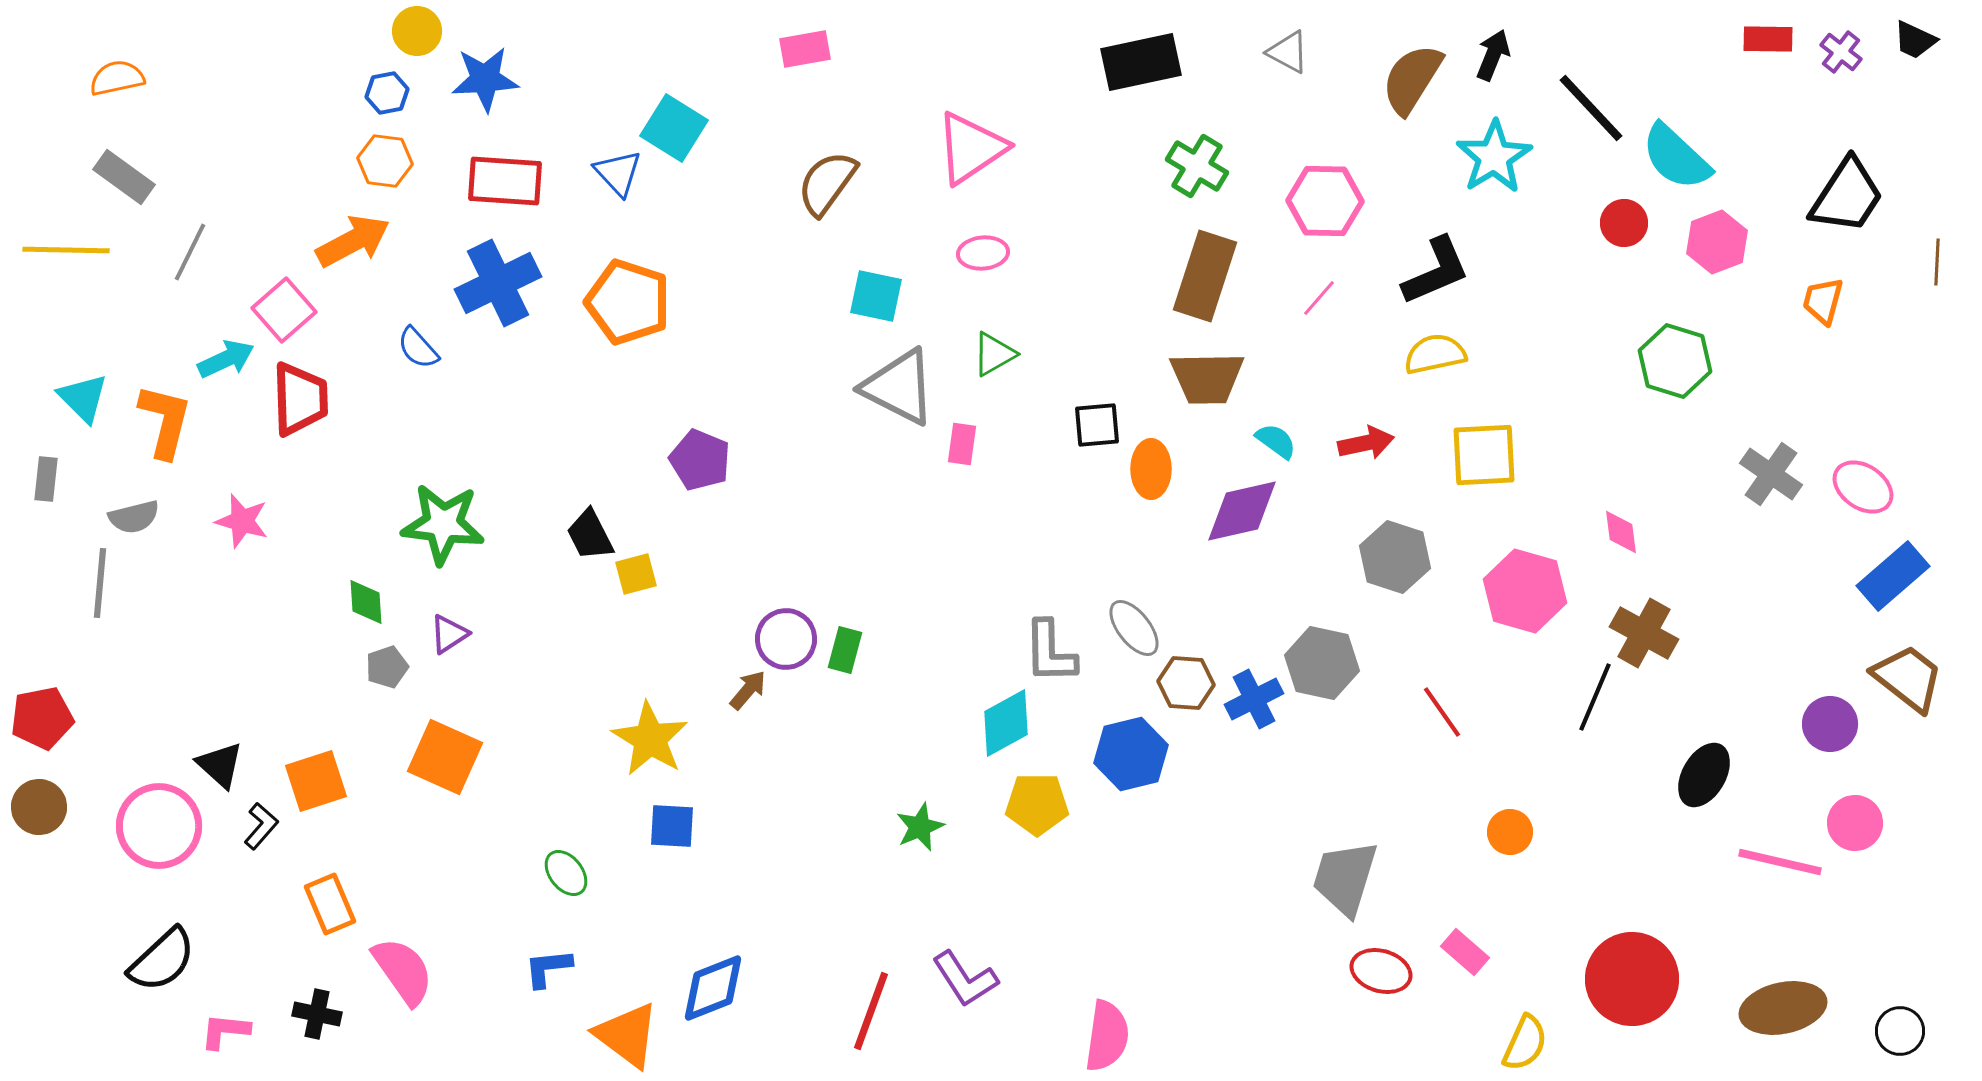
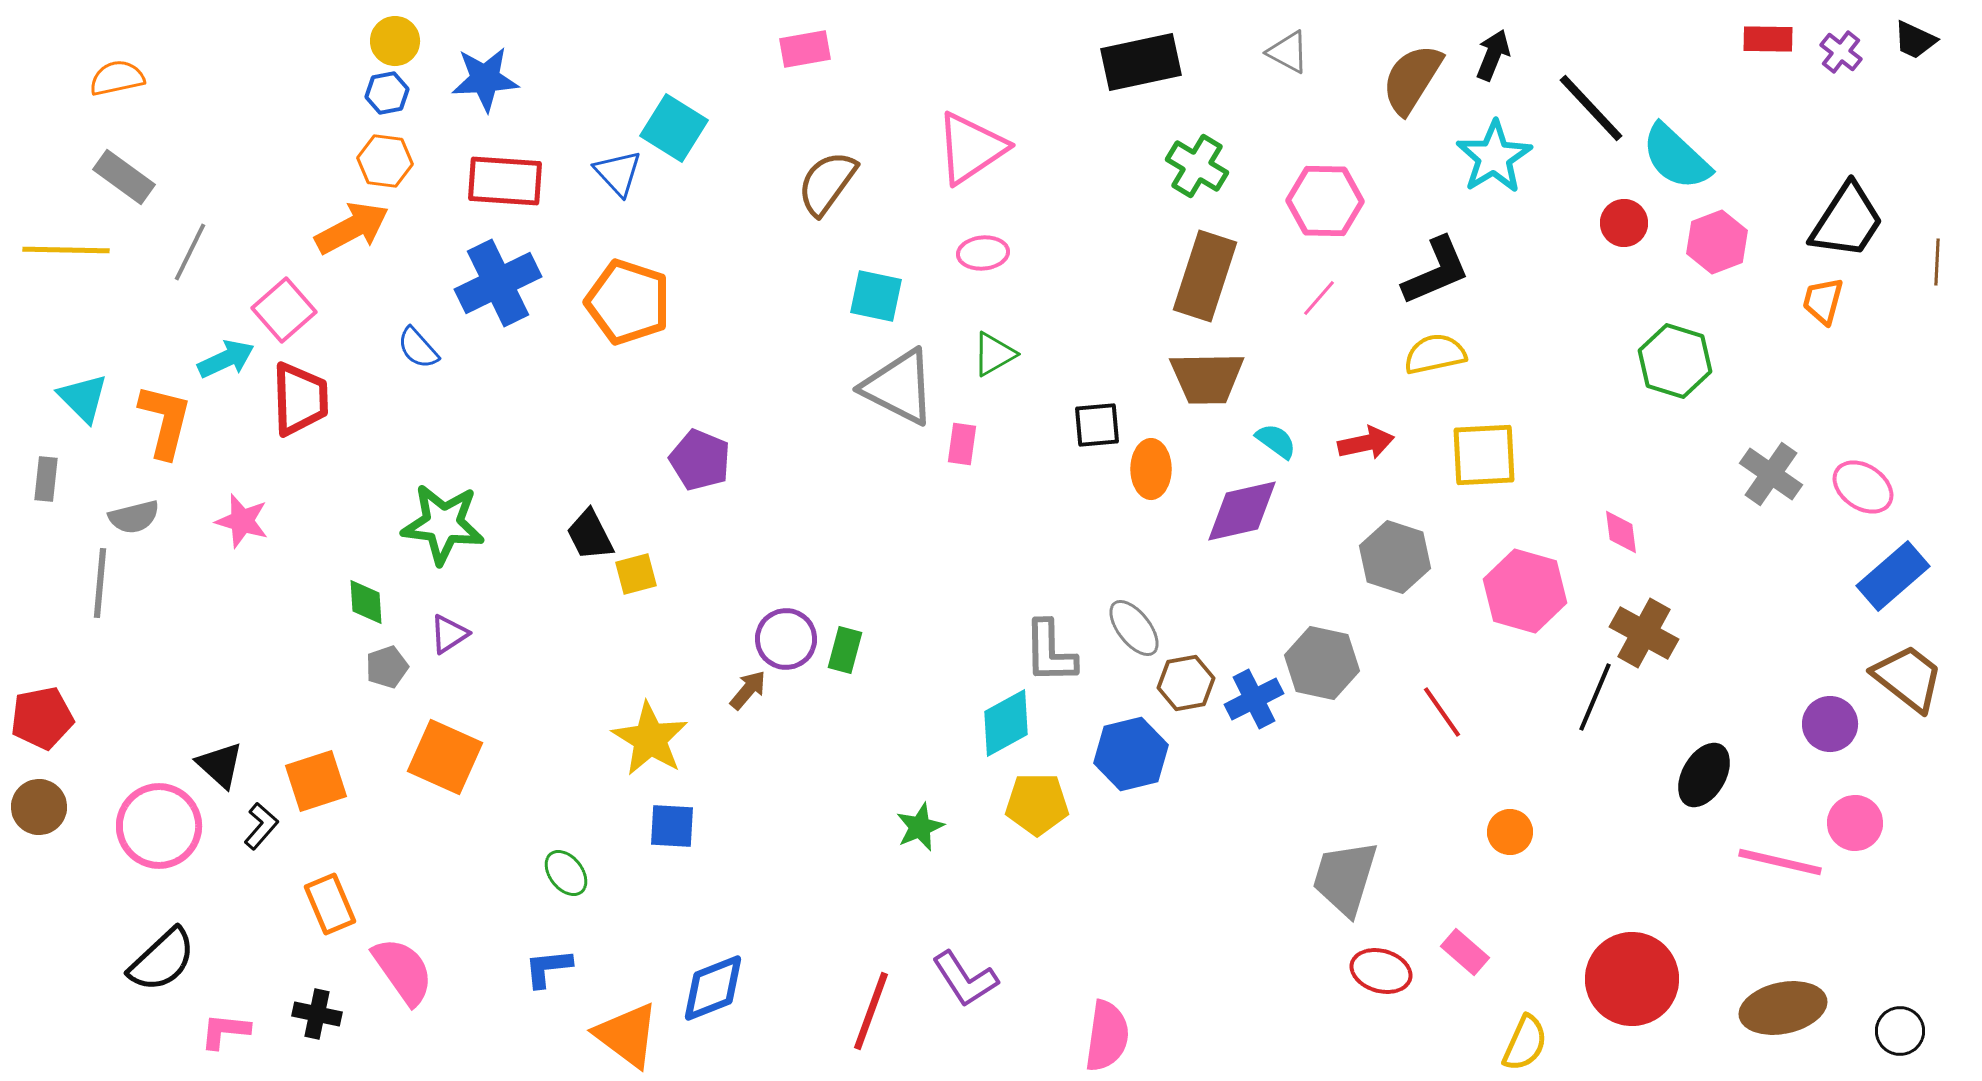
yellow circle at (417, 31): moved 22 px left, 10 px down
black trapezoid at (1847, 196): moved 25 px down
orange arrow at (353, 241): moved 1 px left, 13 px up
brown hexagon at (1186, 683): rotated 14 degrees counterclockwise
